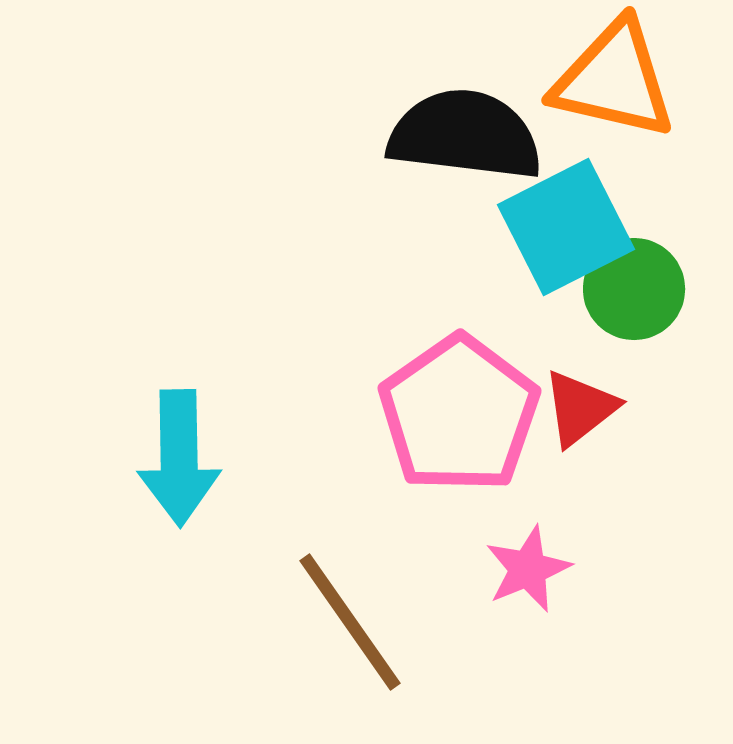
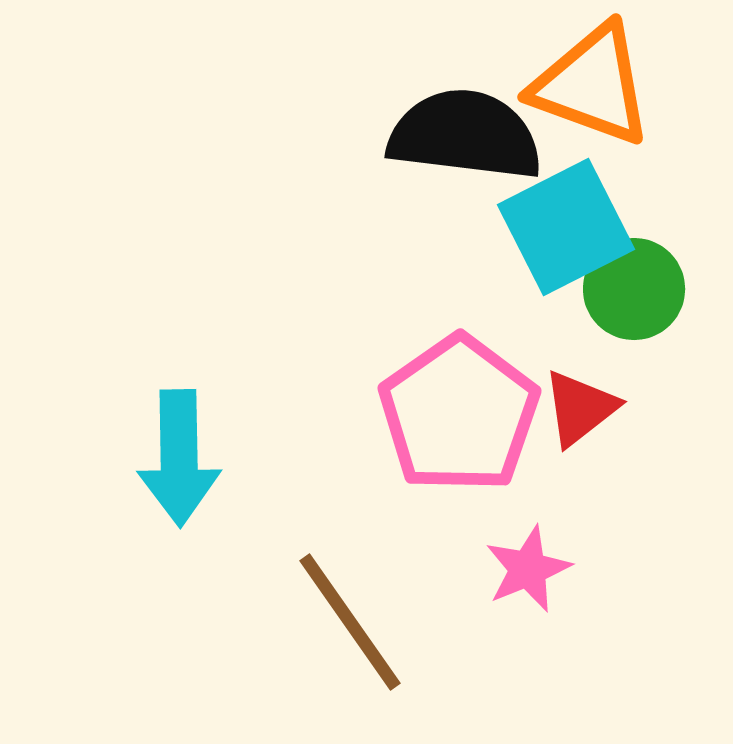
orange triangle: moved 22 px left, 5 px down; rotated 7 degrees clockwise
